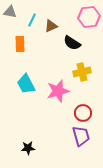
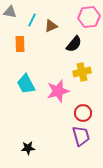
black semicircle: moved 2 px right, 1 px down; rotated 84 degrees counterclockwise
